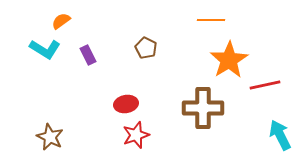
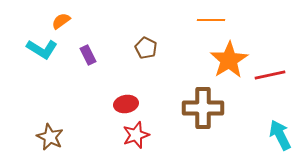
cyan L-shape: moved 3 px left
red line: moved 5 px right, 10 px up
